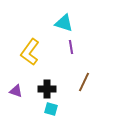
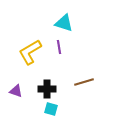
purple line: moved 12 px left
yellow L-shape: rotated 24 degrees clockwise
brown line: rotated 48 degrees clockwise
